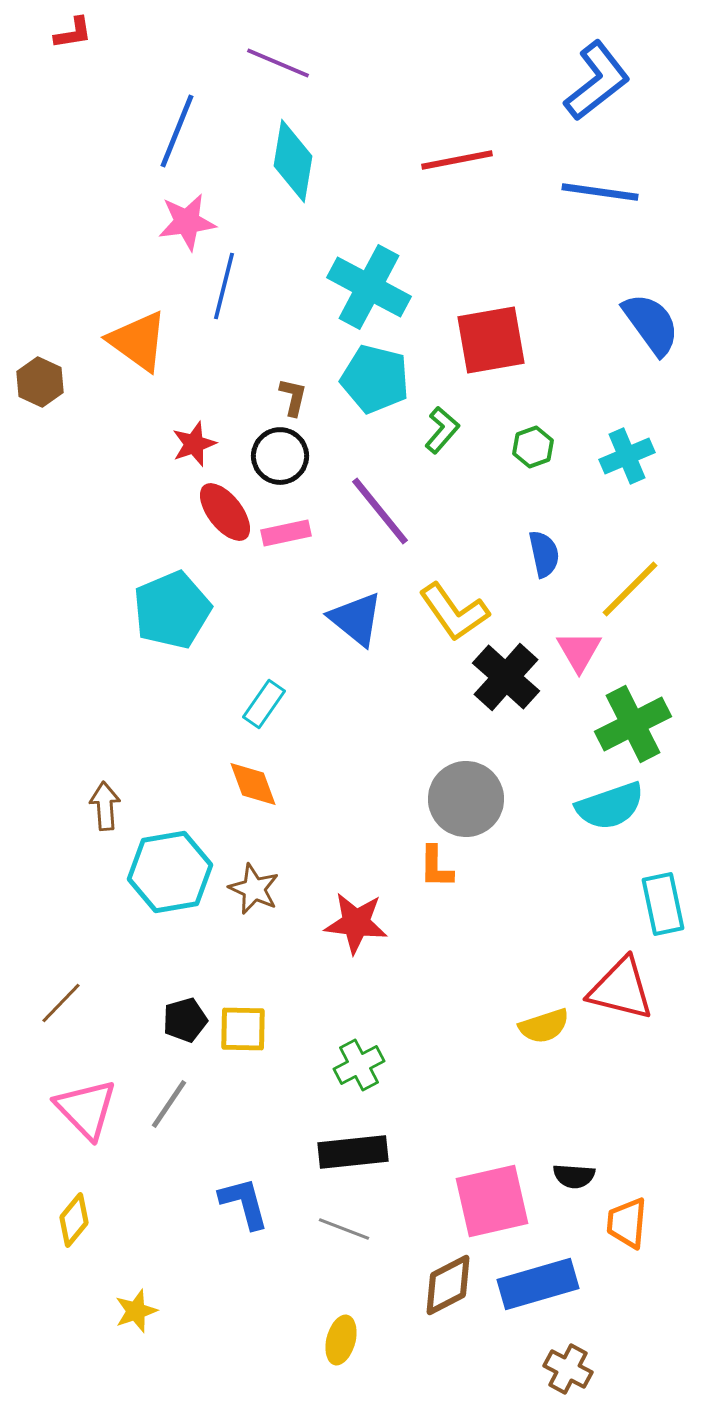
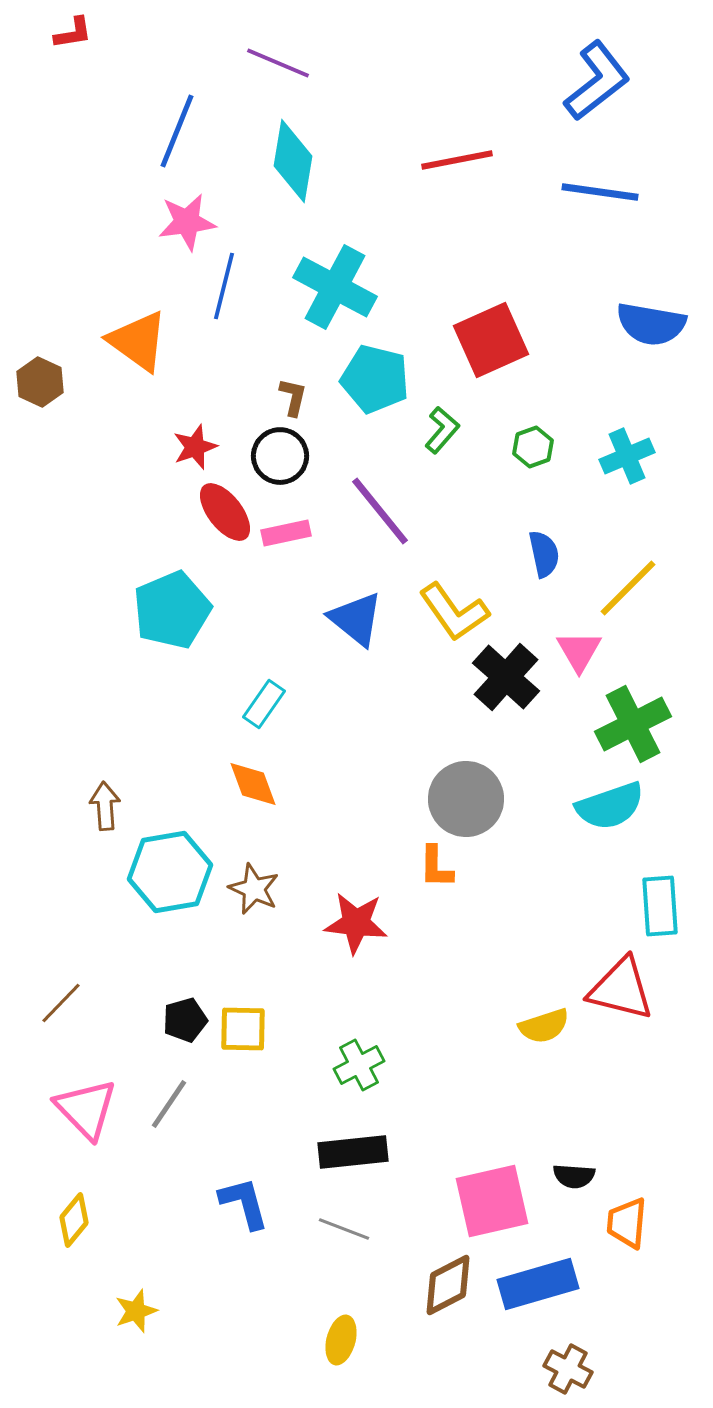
cyan cross at (369, 287): moved 34 px left
blue semicircle at (651, 324): rotated 136 degrees clockwise
red square at (491, 340): rotated 14 degrees counterclockwise
red star at (194, 444): moved 1 px right, 3 px down
yellow line at (630, 589): moved 2 px left, 1 px up
cyan rectangle at (663, 904): moved 3 px left, 2 px down; rotated 8 degrees clockwise
